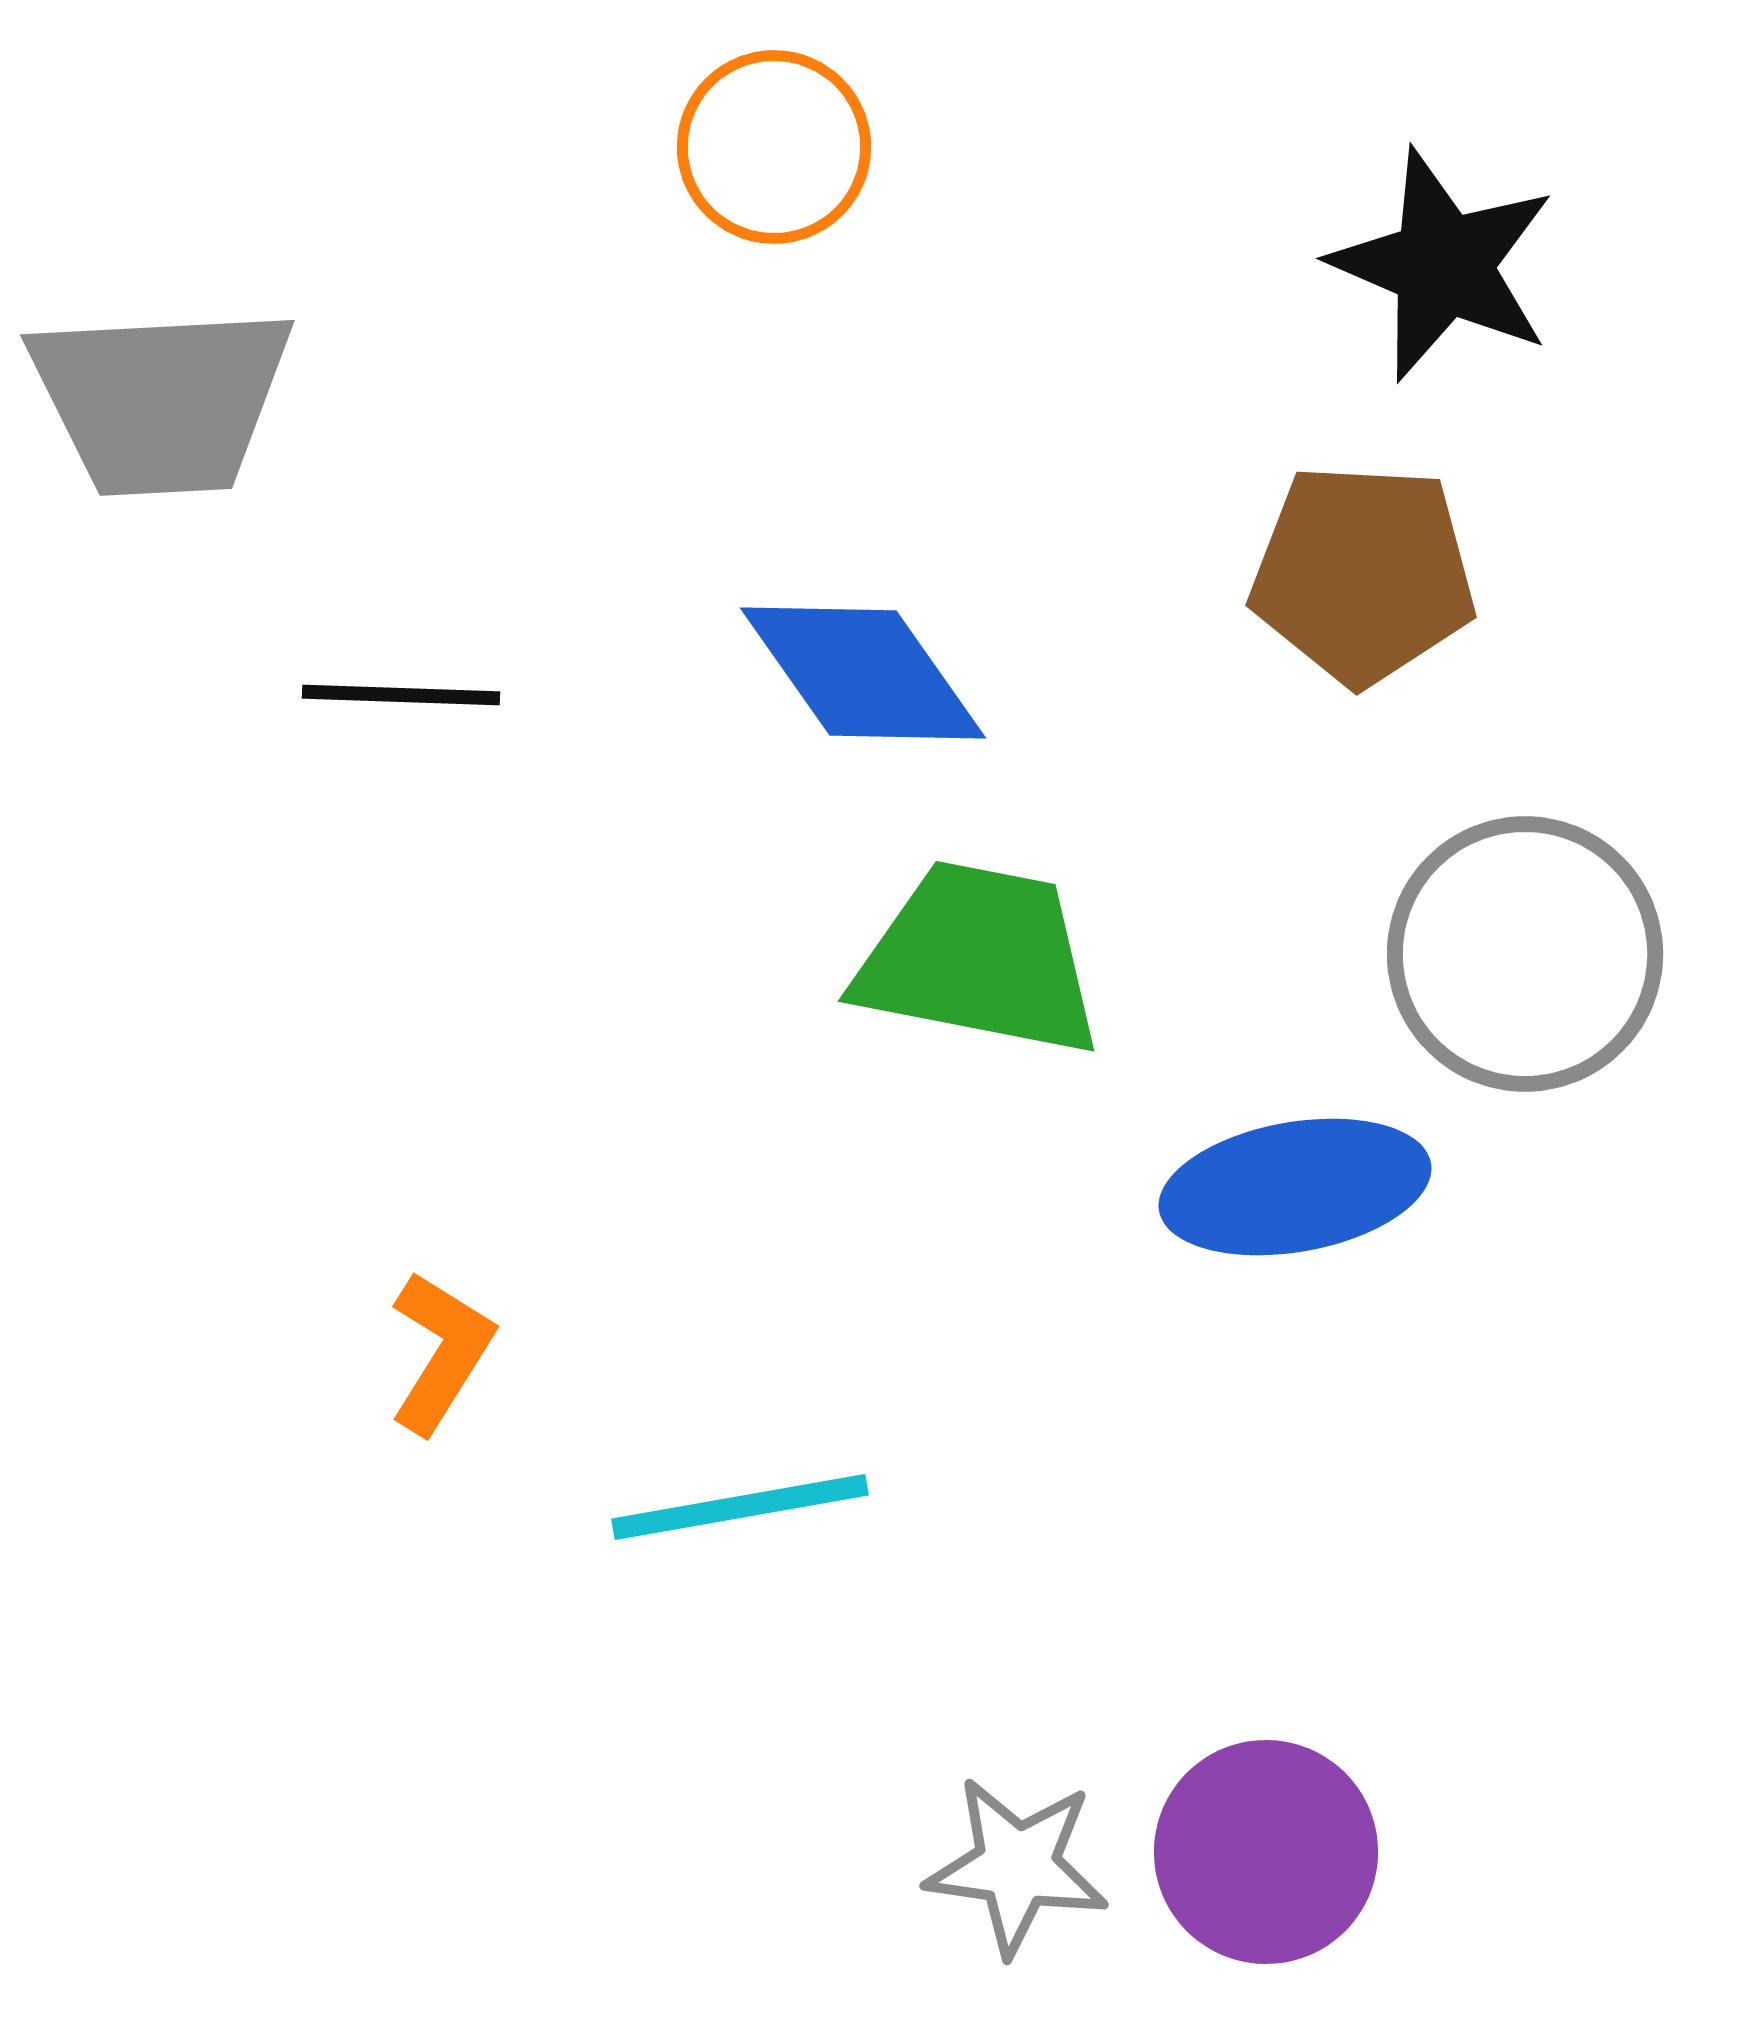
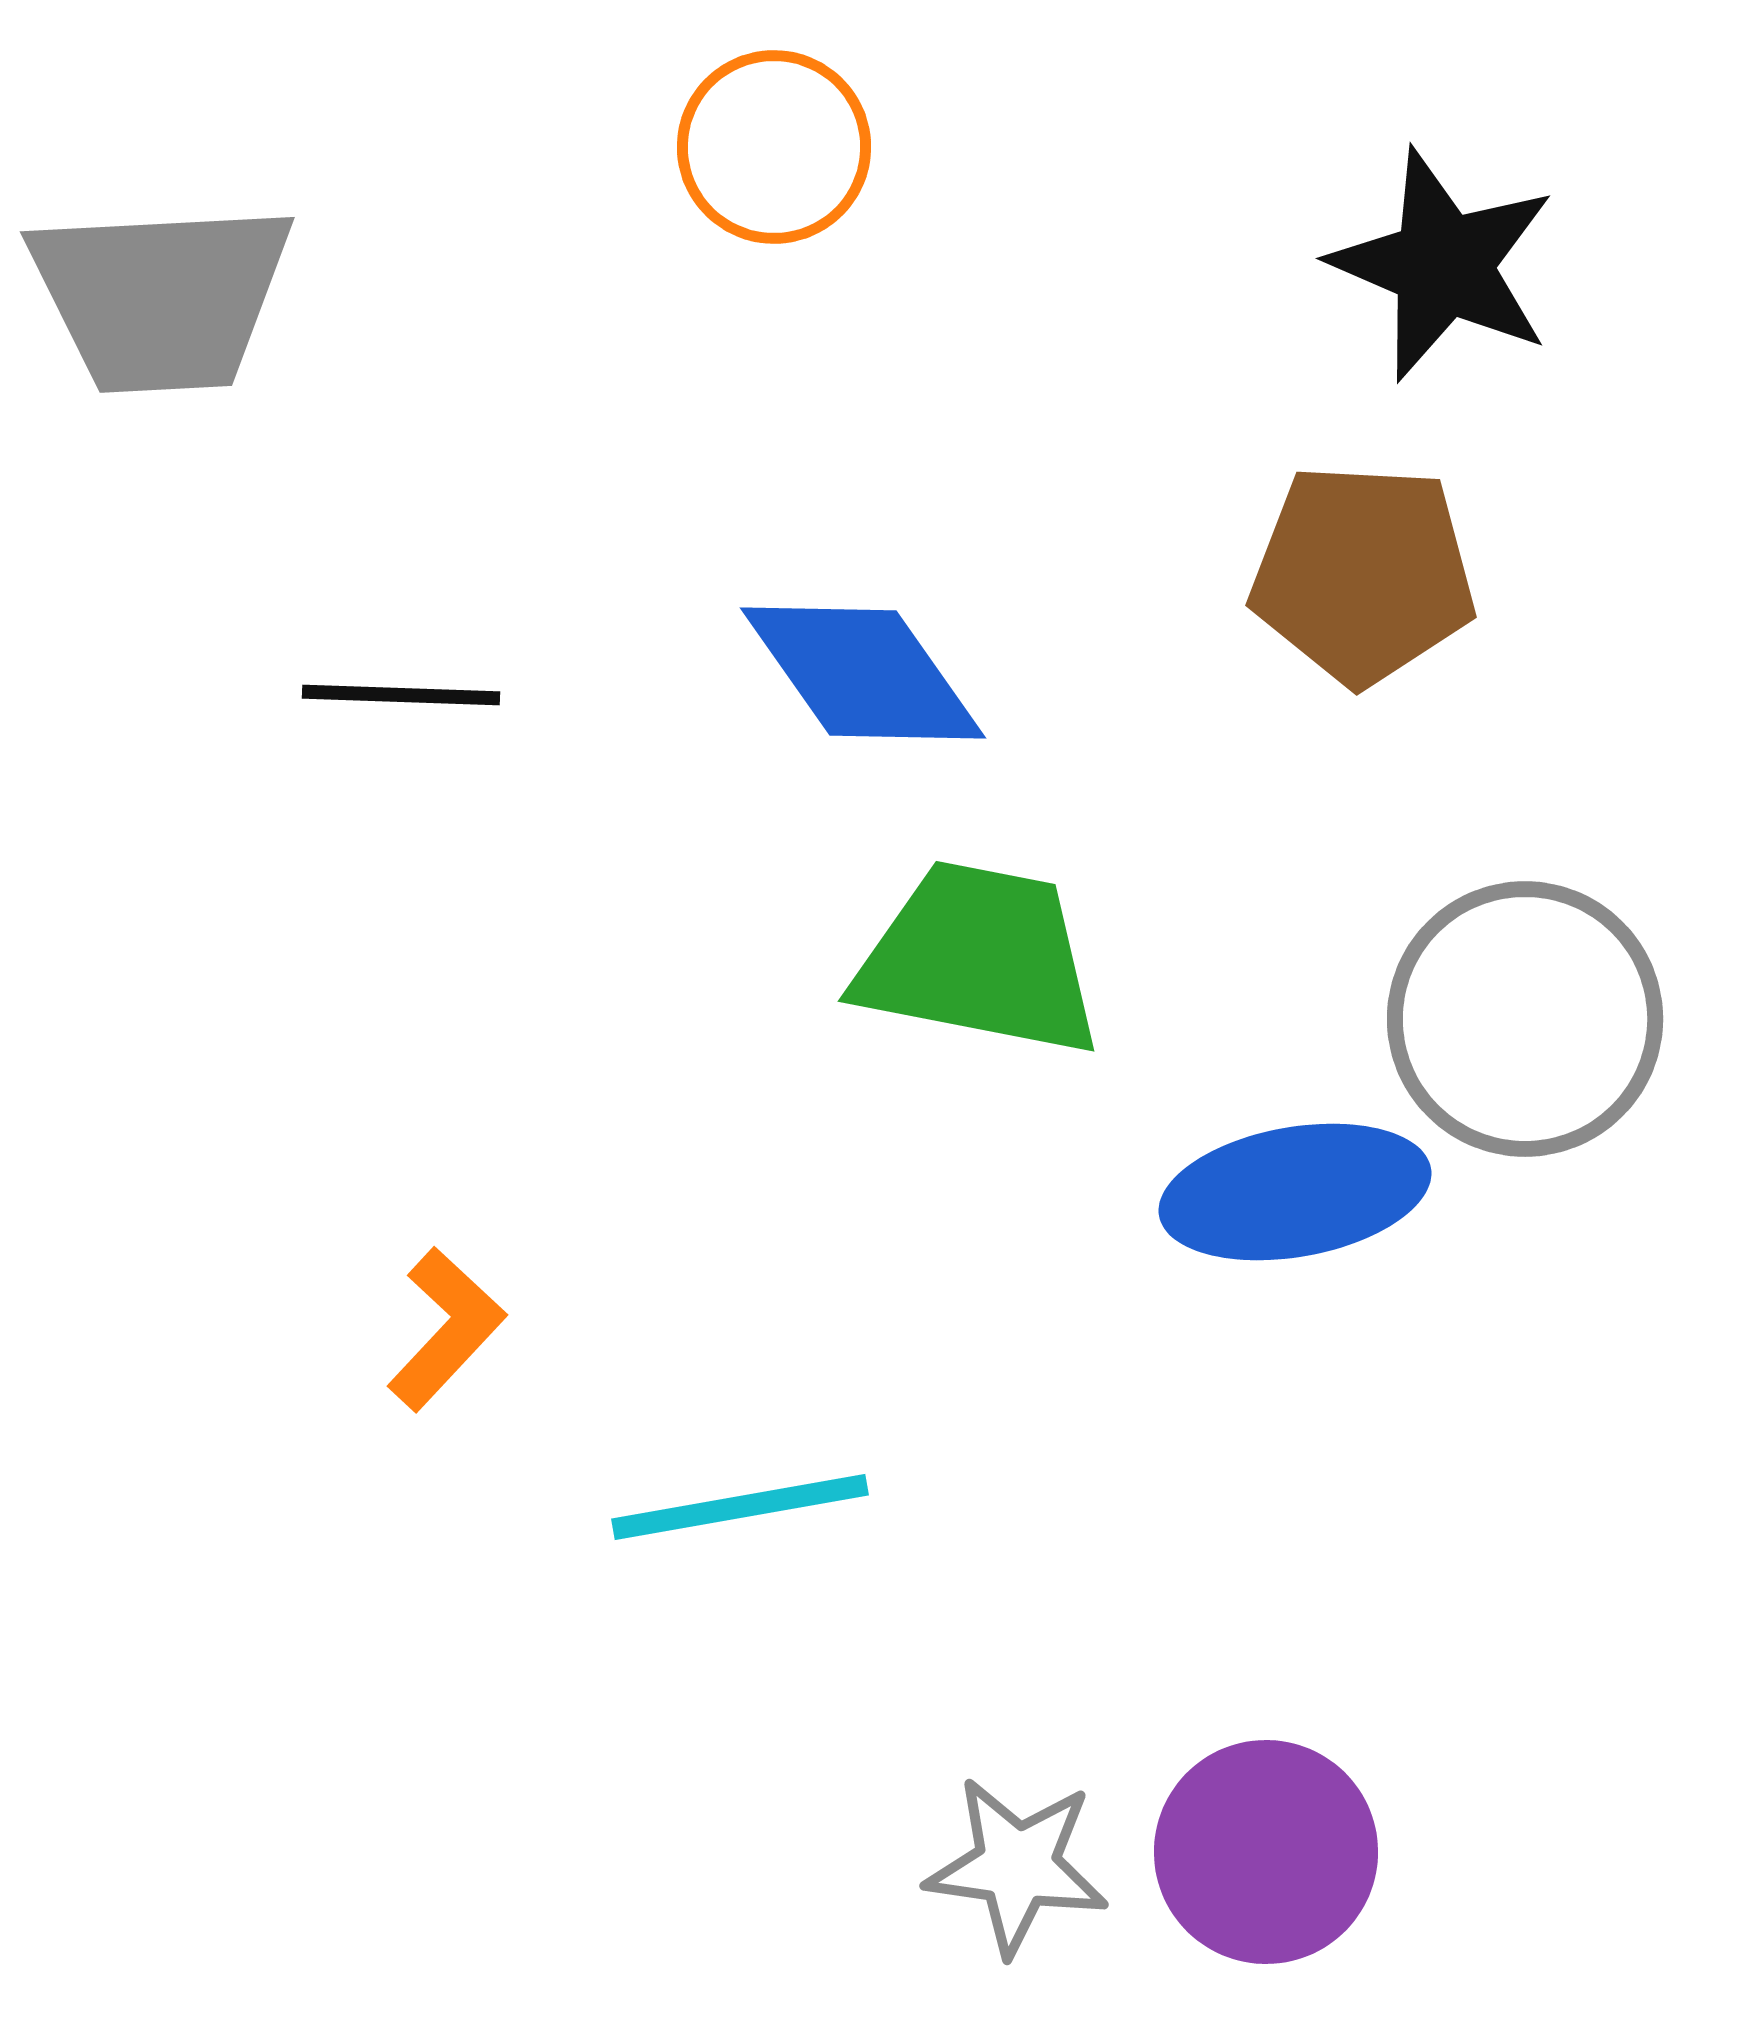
gray trapezoid: moved 103 px up
gray circle: moved 65 px down
blue ellipse: moved 5 px down
orange L-shape: moved 5 px right, 23 px up; rotated 11 degrees clockwise
